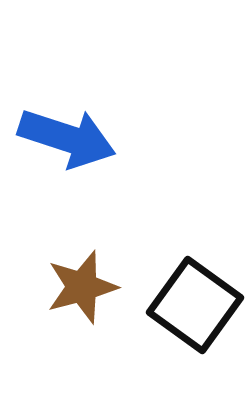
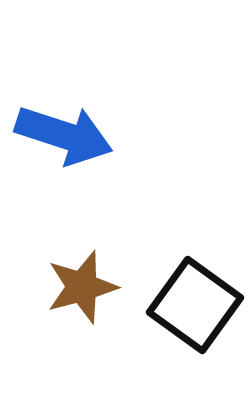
blue arrow: moved 3 px left, 3 px up
